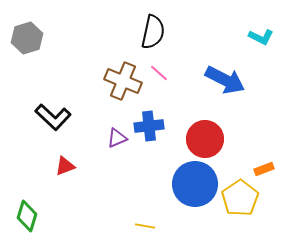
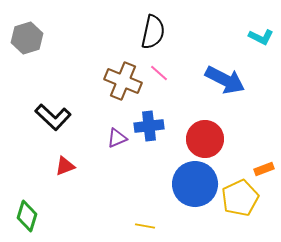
yellow pentagon: rotated 9 degrees clockwise
